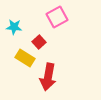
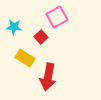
red square: moved 2 px right, 5 px up
